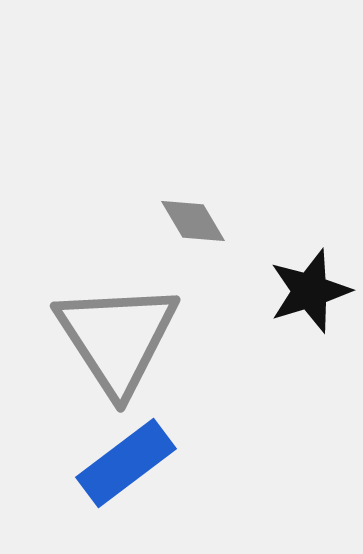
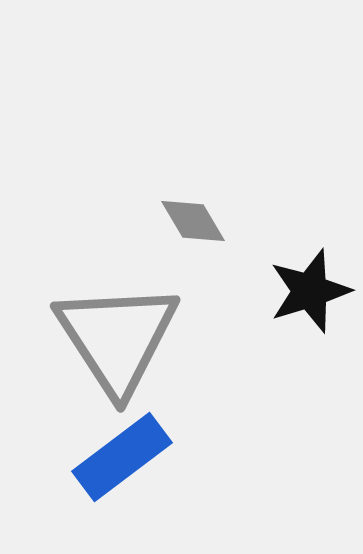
blue rectangle: moved 4 px left, 6 px up
